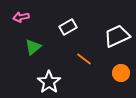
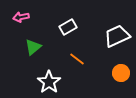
orange line: moved 7 px left
